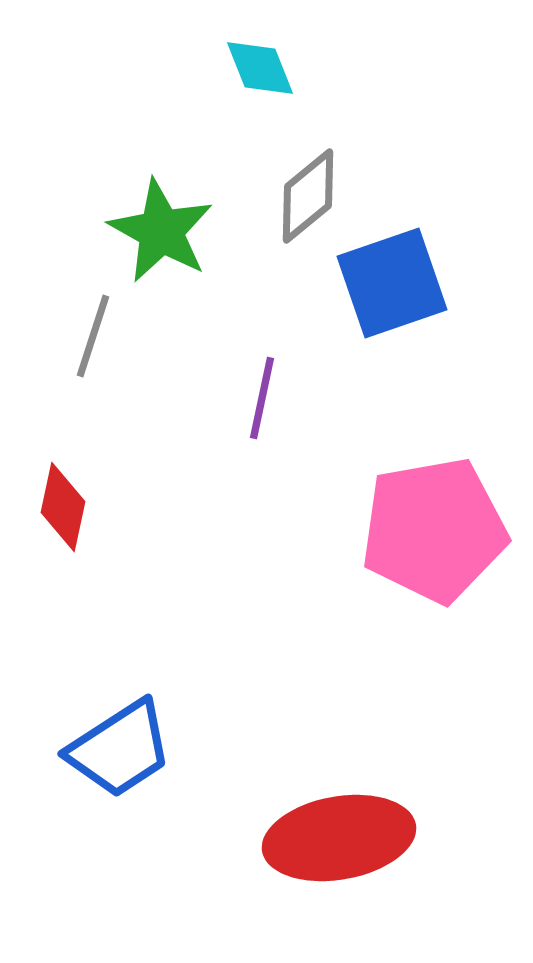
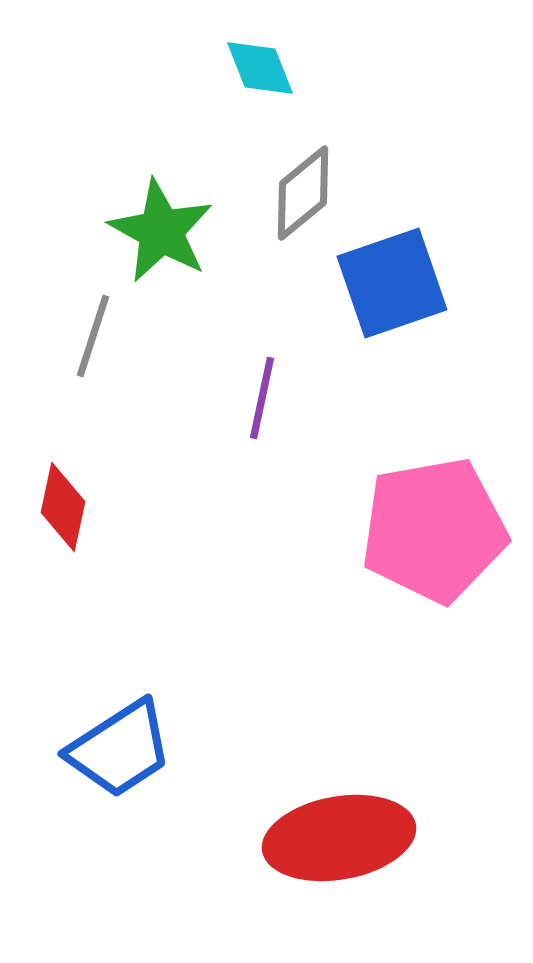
gray diamond: moved 5 px left, 3 px up
